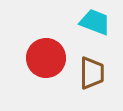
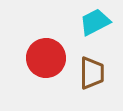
cyan trapezoid: rotated 48 degrees counterclockwise
